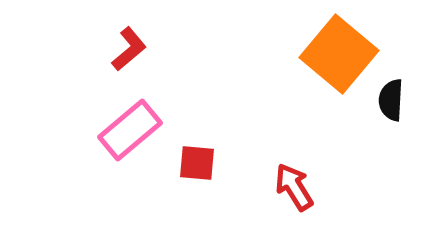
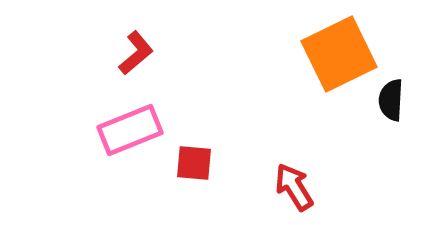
red L-shape: moved 7 px right, 4 px down
orange square: rotated 24 degrees clockwise
pink rectangle: rotated 18 degrees clockwise
red square: moved 3 px left
